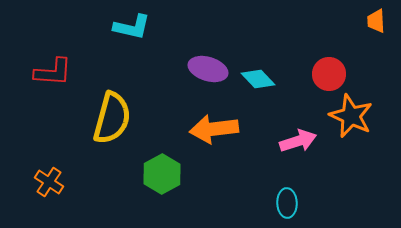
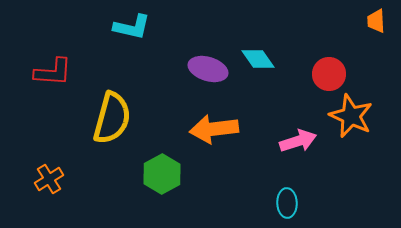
cyan diamond: moved 20 px up; rotated 8 degrees clockwise
orange cross: moved 3 px up; rotated 24 degrees clockwise
